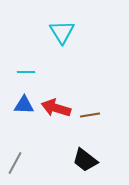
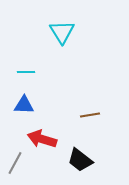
red arrow: moved 14 px left, 31 px down
black trapezoid: moved 5 px left
